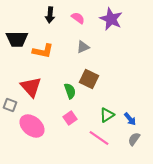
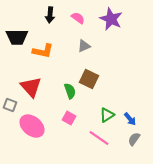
black trapezoid: moved 2 px up
gray triangle: moved 1 px right, 1 px up
pink square: moved 1 px left; rotated 24 degrees counterclockwise
